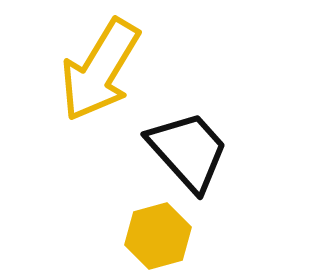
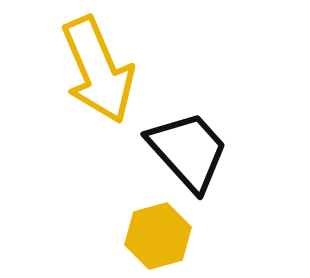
yellow arrow: moved 2 px left; rotated 54 degrees counterclockwise
